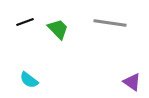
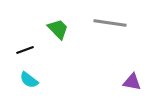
black line: moved 28 px down
purple triangle: rotated 24 degrees counterclockwise
